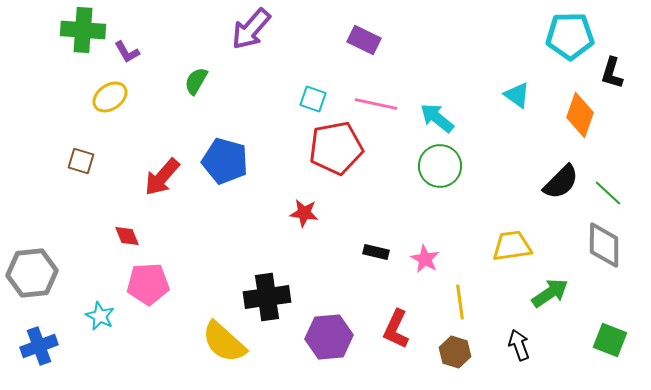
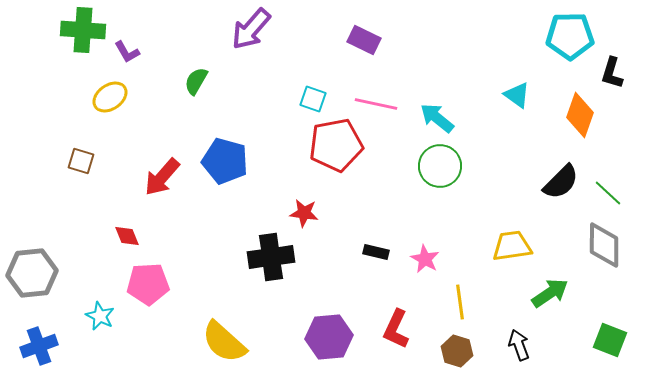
red pentagon: moved 3 px up
black cross: moved 4 px right, 40 px up
brown hexagon: moved 2 px right, 1 px up
